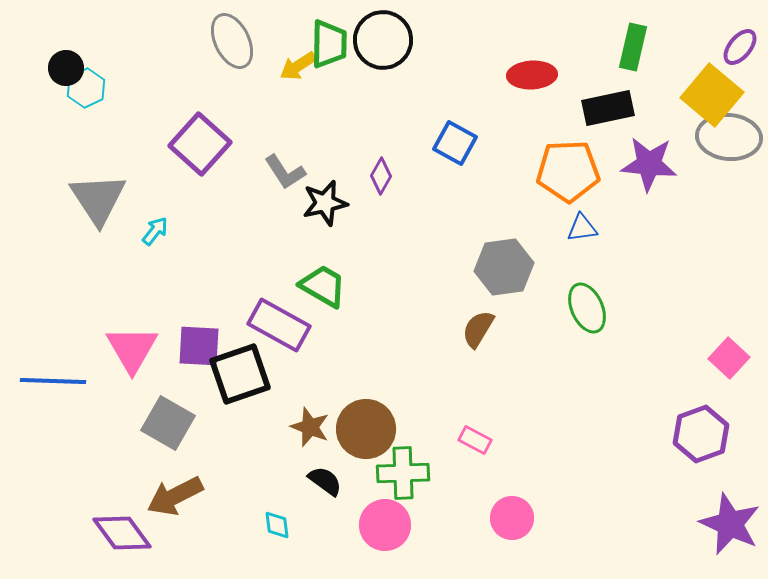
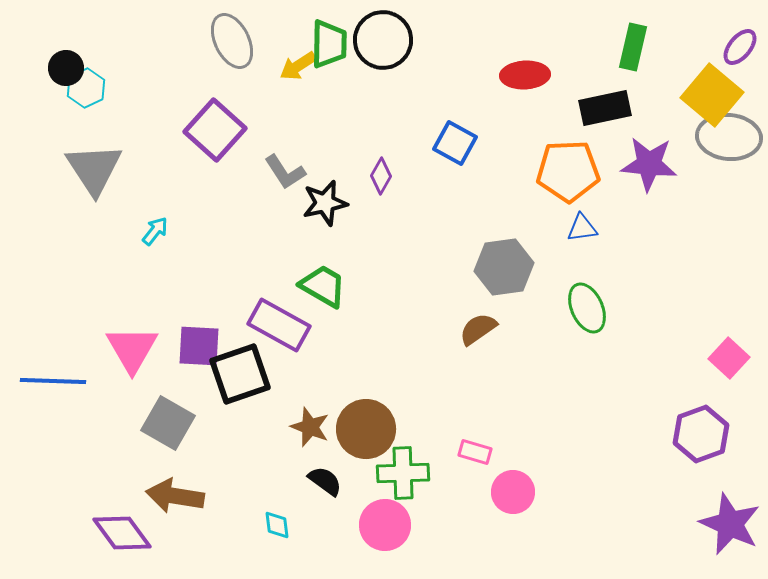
red ellipse at (532, 75): moved 7 px left
black rectangle at (608, 108): moved 3 px left
purple square at (200, 144): moved 15 px right, 14 px up
gray triangle at (98, 199): moved 4 px left, 30 px up
brown semicircle at (478, 329): rotated 24 degrees clockwise
pink rectangle at (475, 440): moved 12 px down; rotated 12 degrees counterclockwise
brown arrow at (175, 496): rotated 36 degrees clockwise
pink circle at (512, 518): moved 1 px right, 26 px up
